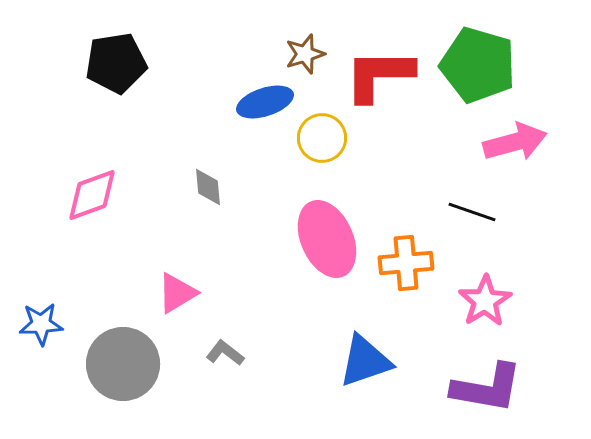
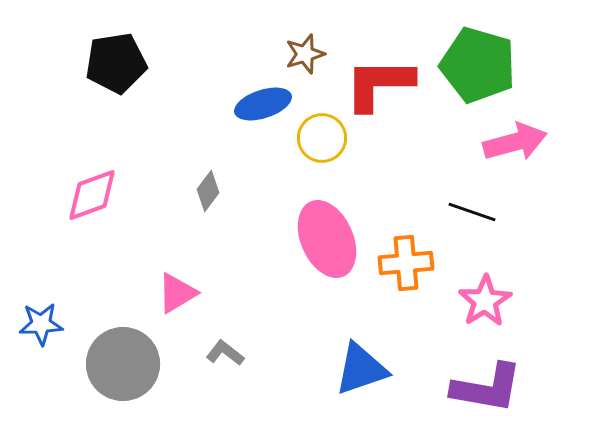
red L-shape: moved 9 px down
blue ellipse: moved 2 px left, 2 px down
gray diamond: moved 4 px down; rotated 42 degrees clockwise
blue triangle: moved 4 px left, 8 px down
